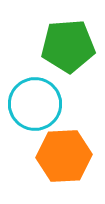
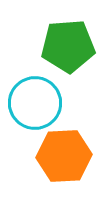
cyan circle: moved 1 px up
